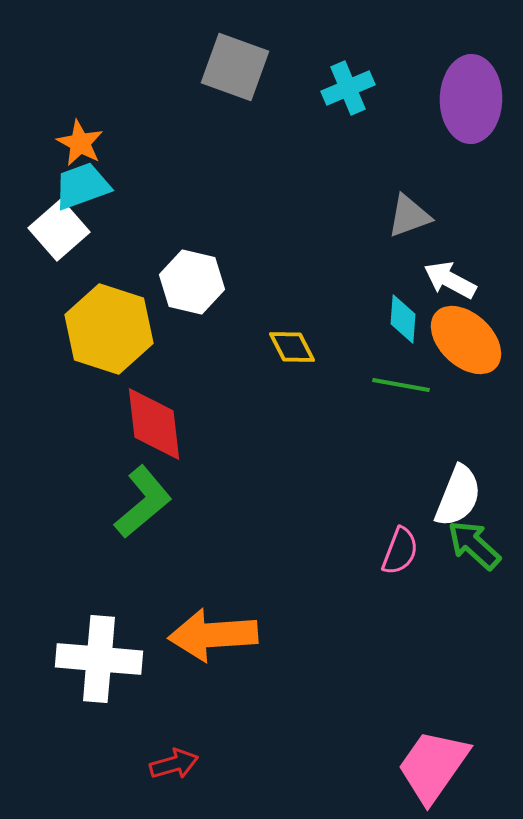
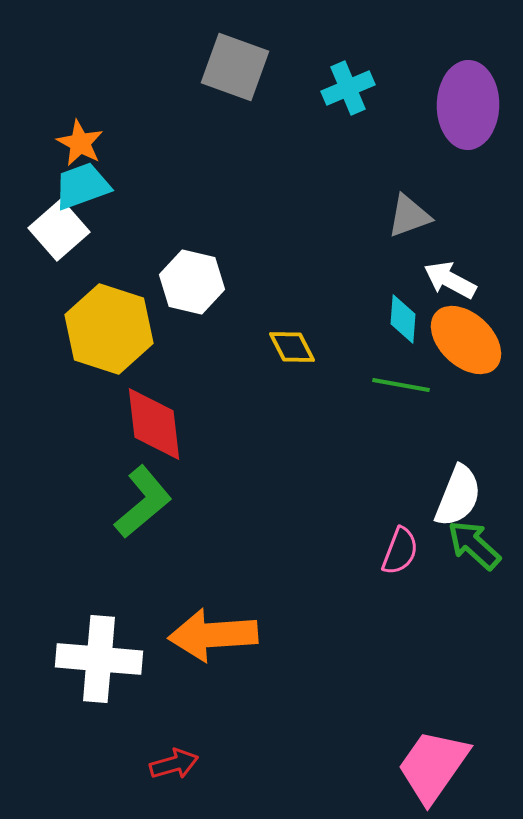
purple ellipse: moved 3 px left, 6 px down
